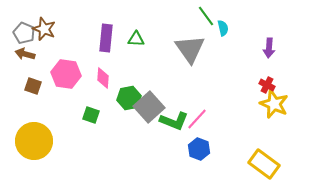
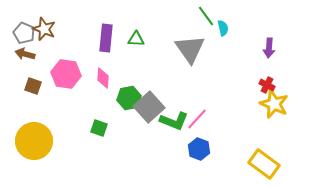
green square: moved 8 px right, 13 px down
